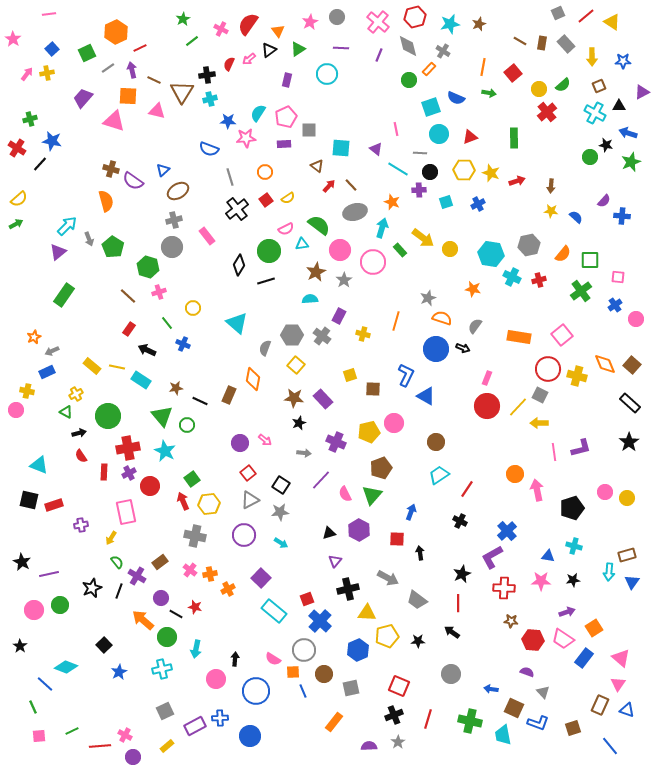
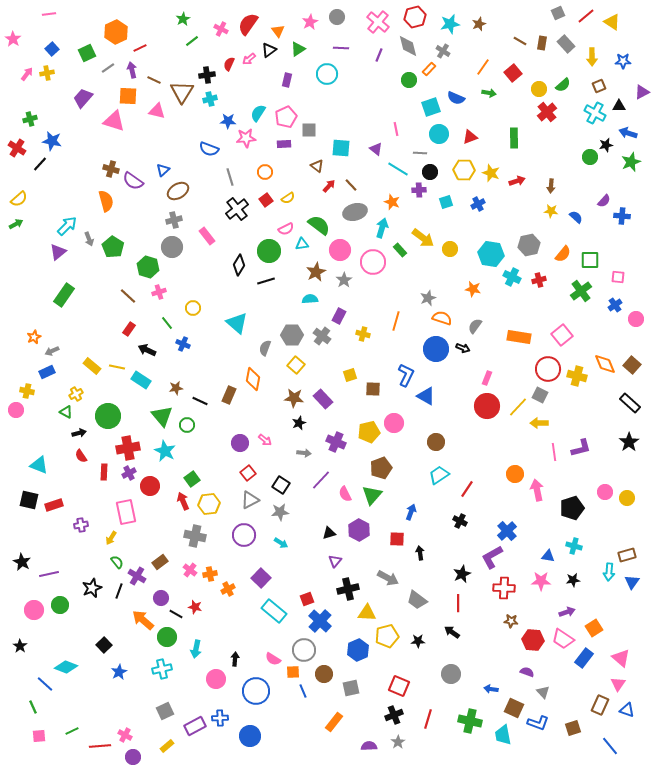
orange line at (483, 67): rotated 24 degrees clockwise
black star at (606, 145): rotated 24 degrees counterclockwise
